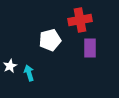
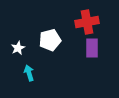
red cross: moved 7 px right, 2 px down
purple rectangle: moved 2 px right
white star: moved 8 px right, 18 px up
